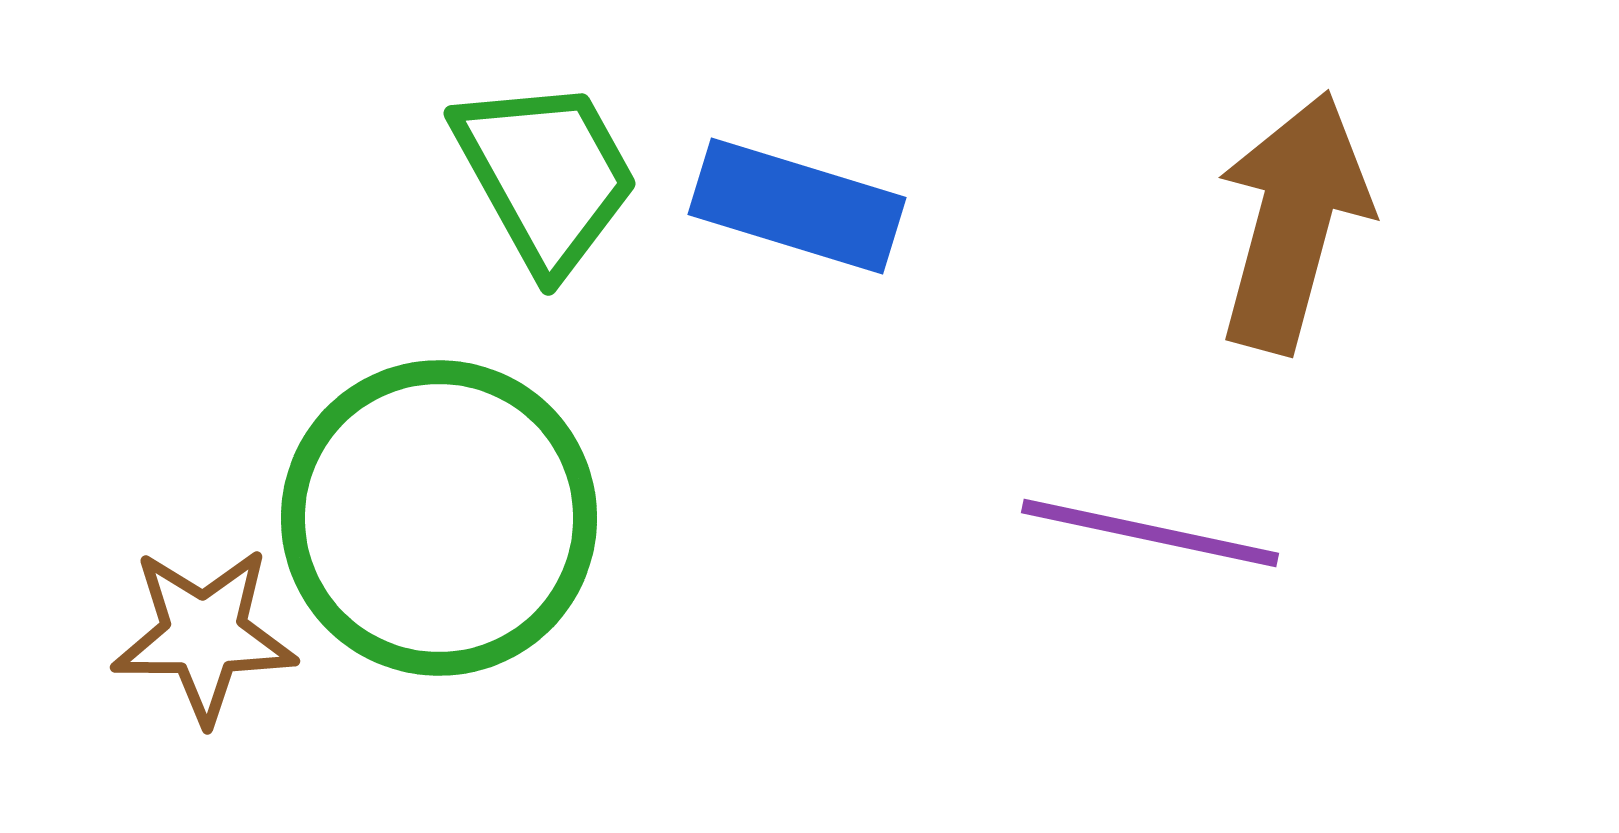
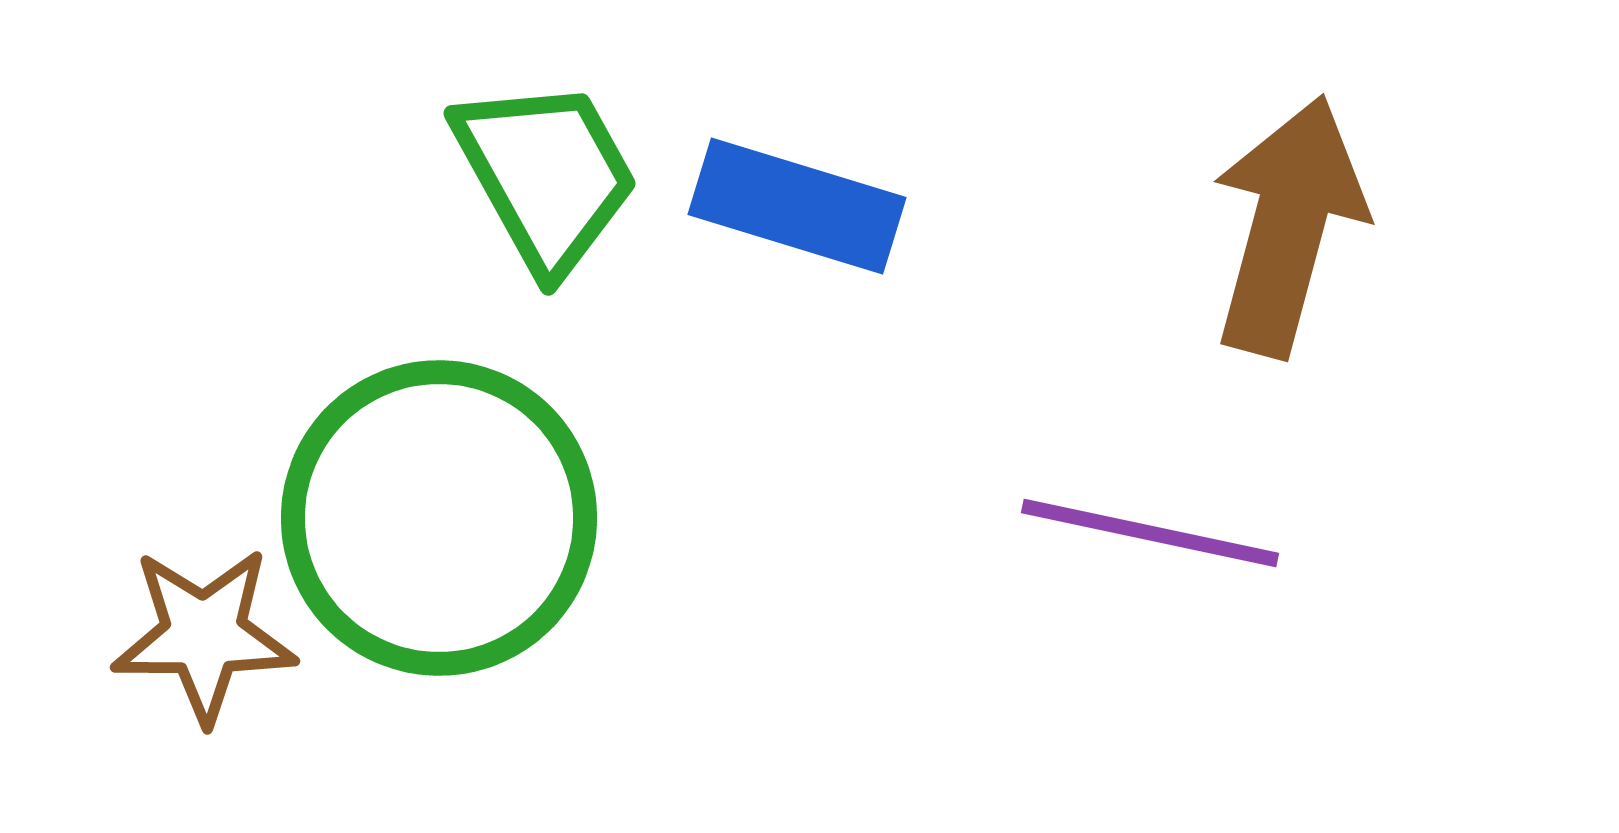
brown arrow: moved 5 px left, 4 px down
